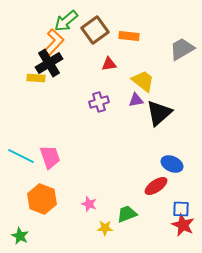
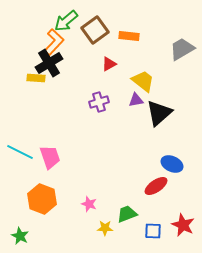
red triangle: rotated 21 degrees counterclockwise
cyan line: moved 1 px left, 4 px up
blue square: moved 28 px left, 22 px down
